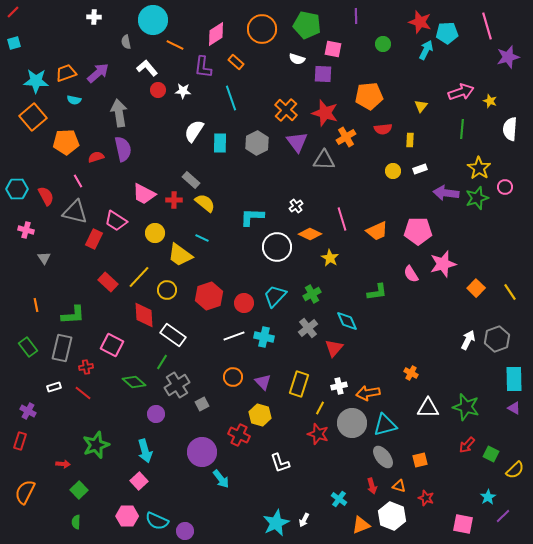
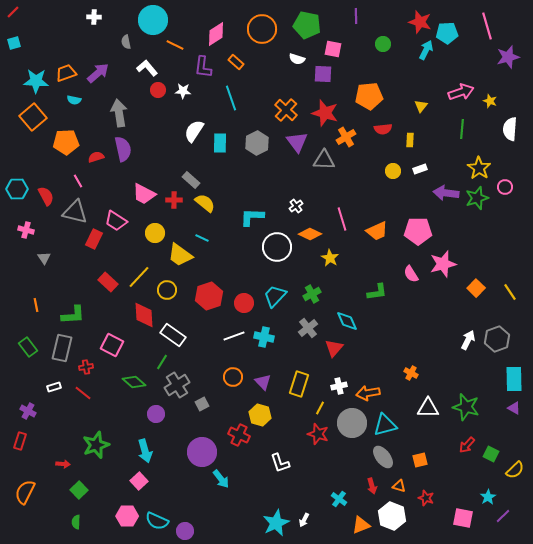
pink square at (463, 524): moved 6 px up
